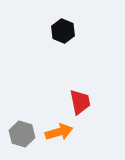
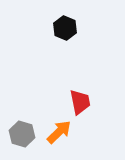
black hexagon: moved 2 px right, 3 px up
orange arrow: rotated 28 degrees counterclockwise
